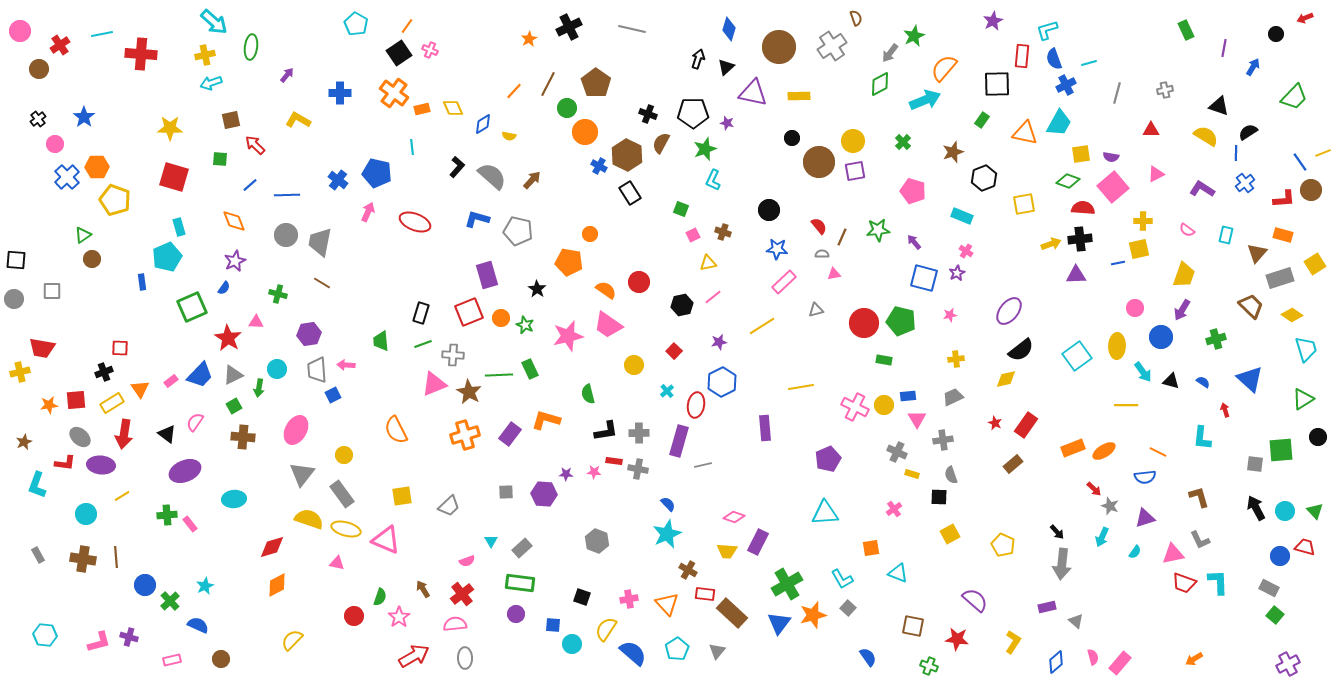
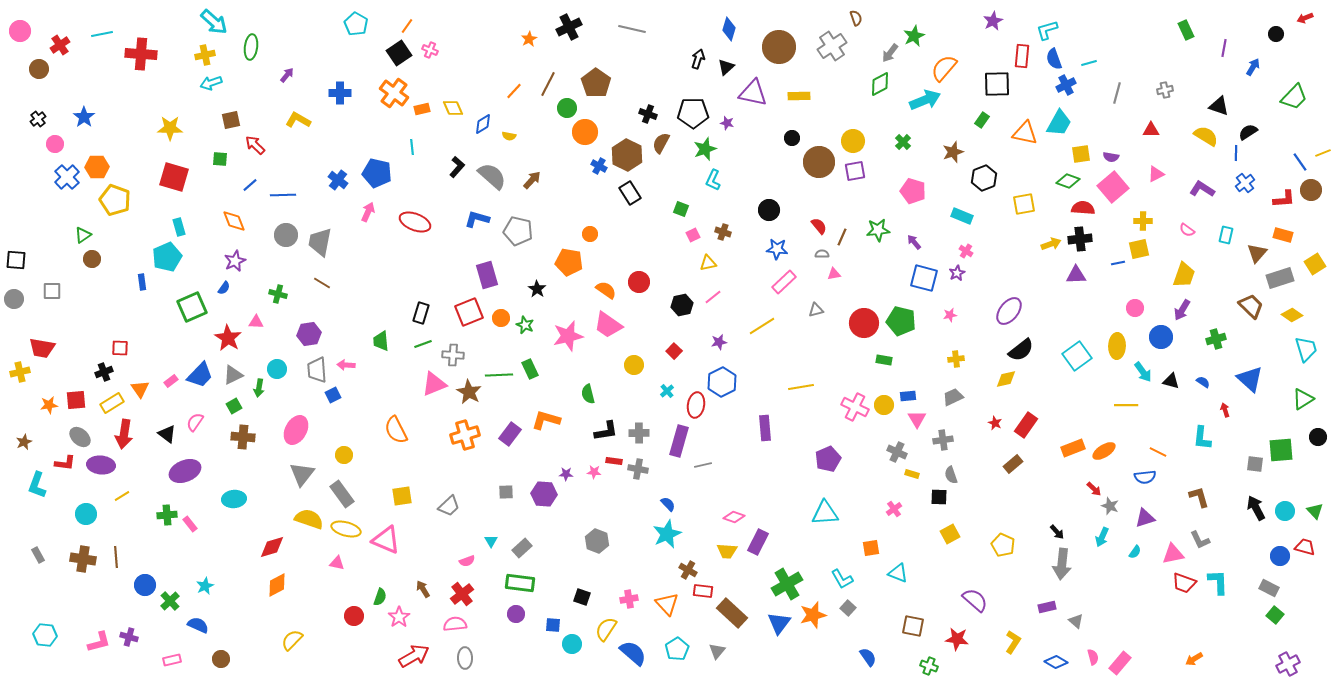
blue line at (287, 195): moved 4 px left
red rectangle at (705, 594): moved 2 px left, 3 px up
blue diamond at (1056, 662): rotated 70 degrees clockwise
